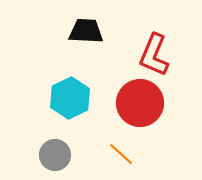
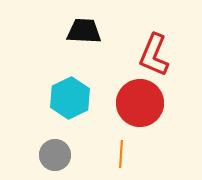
black trapezoid: moved 2 px left
orange line: rotated 52 degrees clockwise
